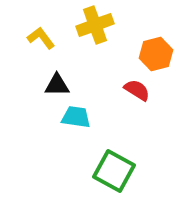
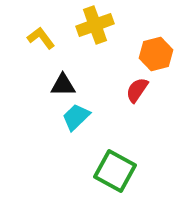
black triangle: moved 6 px right
red semicircle: rotated 88 degrees counterclockwise
cyan trapezoid: rotated 52 degrees counterclockwise
green square: moved 1 px right
